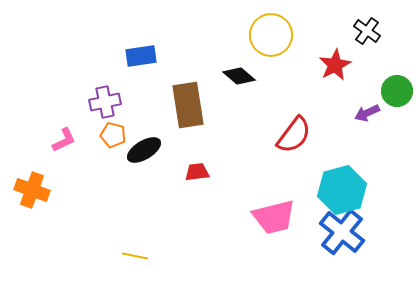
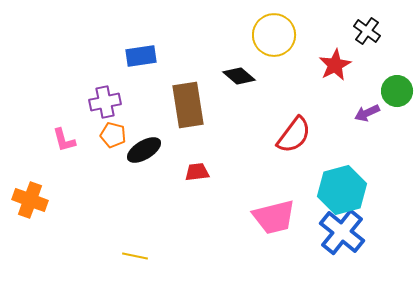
yellow circle: moved 3 px right
pink L-shape: rotated 100 degrees clockwise
orange cross: moved 2 px left, 10 px down
